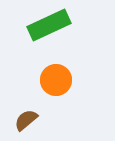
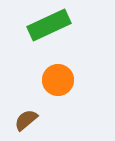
orange circle: moved 2 px right
